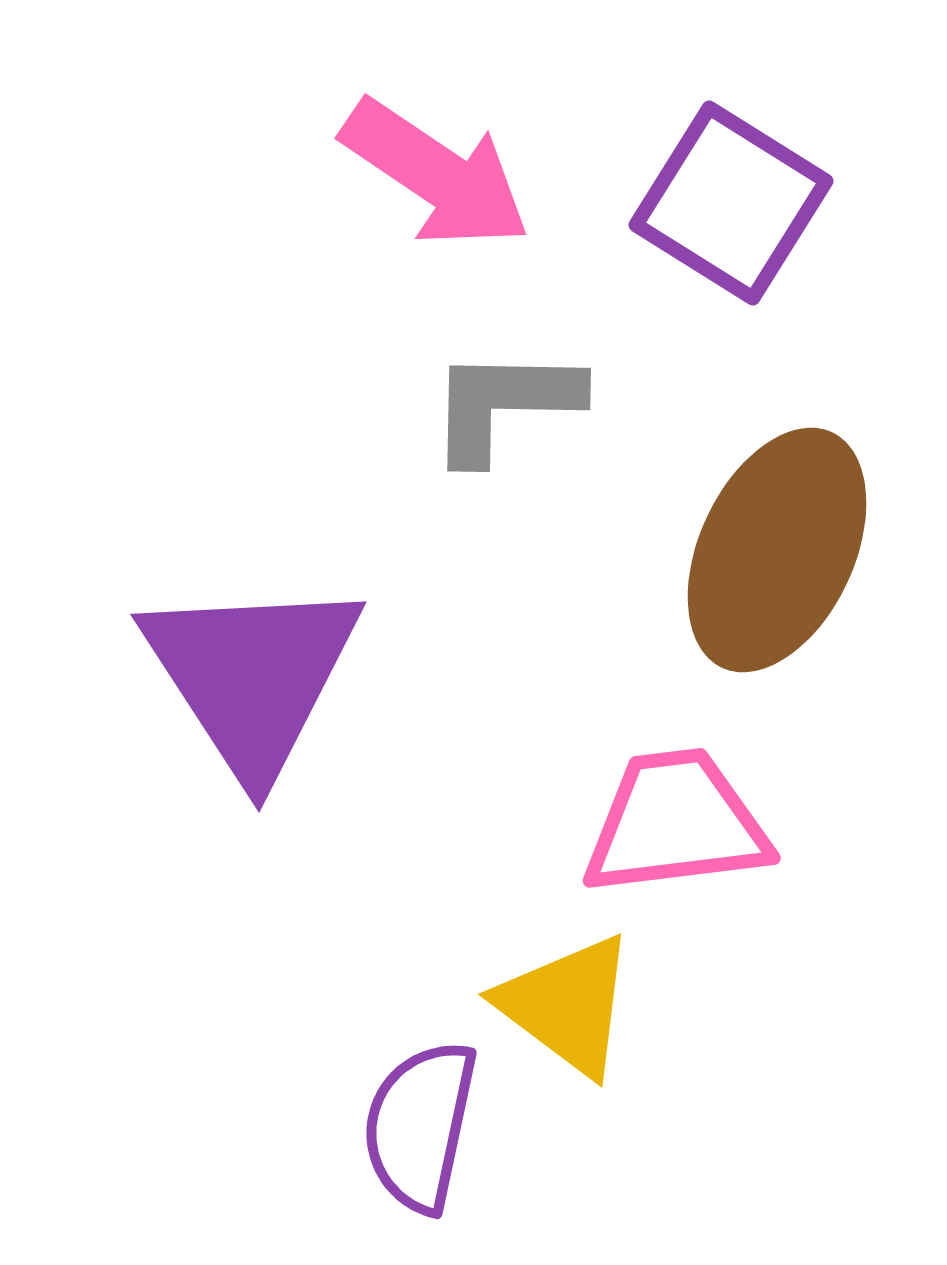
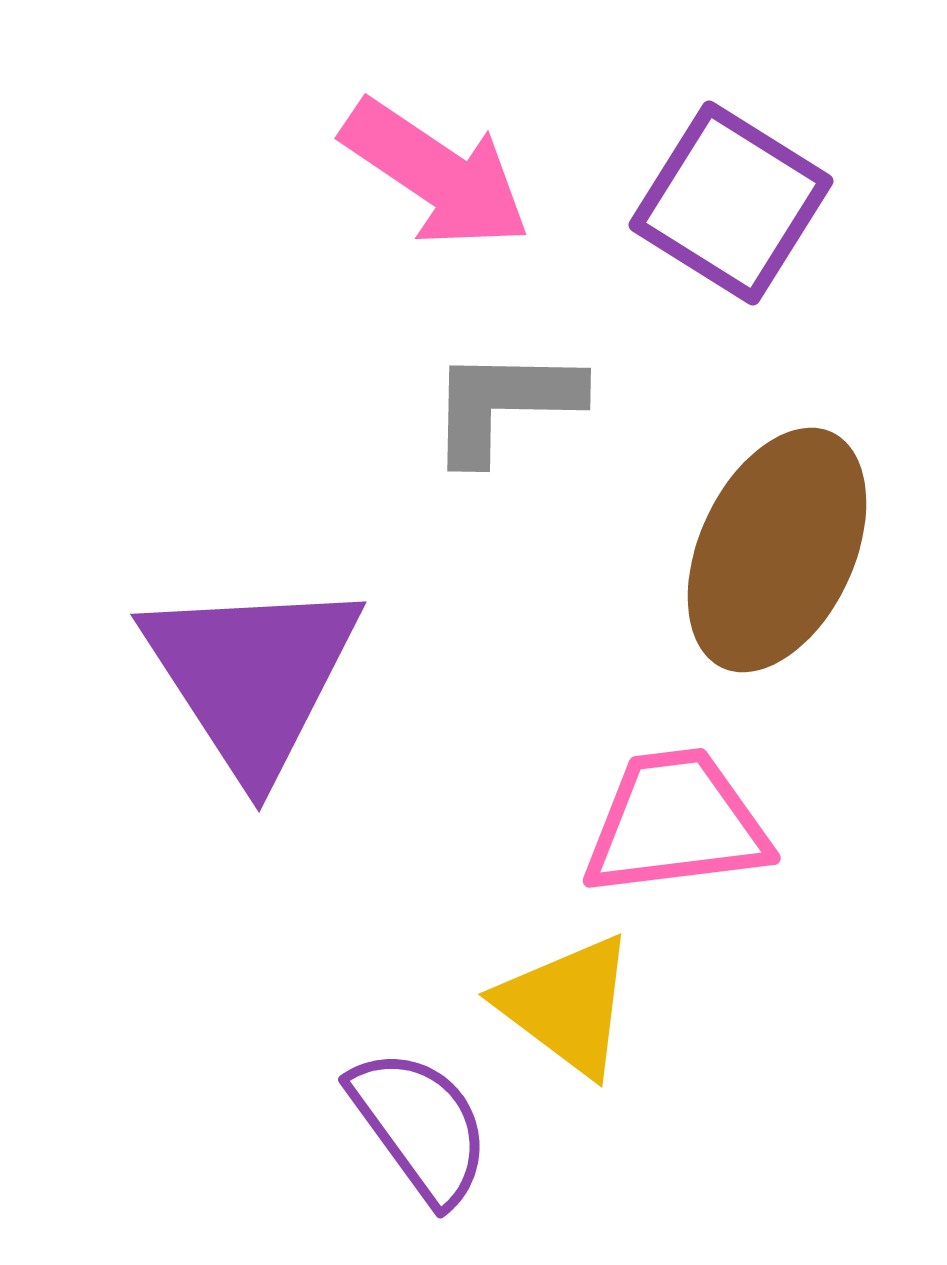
purple semicircle: rotated 132 degrees clockwise
